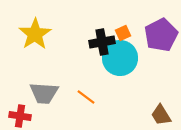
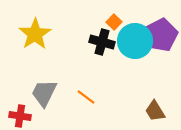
orange square: moved 9 px left, 11 px up; rotated 21 degrees counterclockwise
black cross: rotated 25 degrees clockwise
cyan circle: moved 15 px right, 17 px up
gray trapezoid: rotated 112 degrees clockwise
brown trapezoid: moved 6 px left, 4 px up
